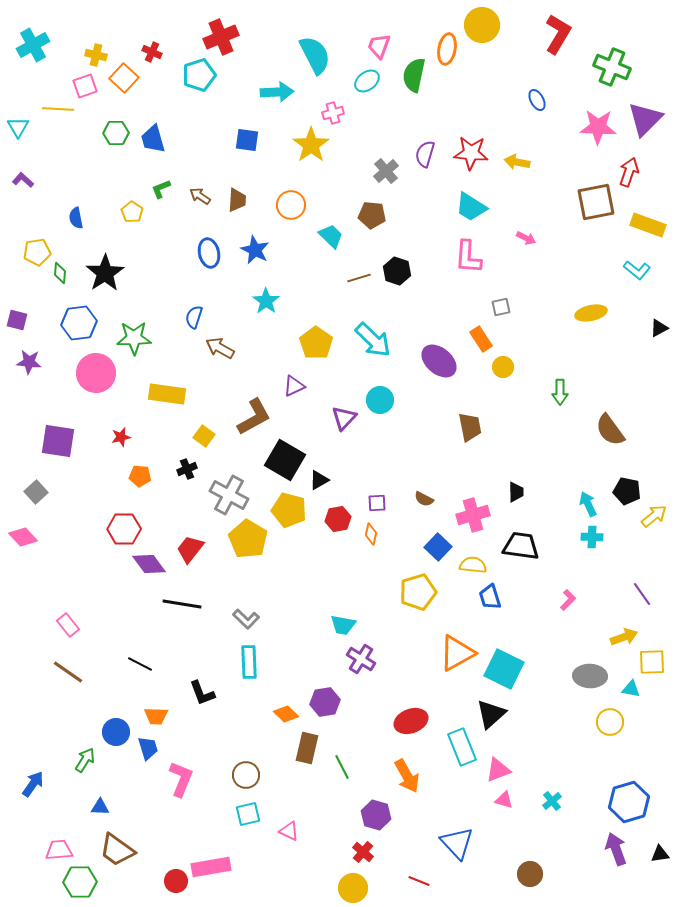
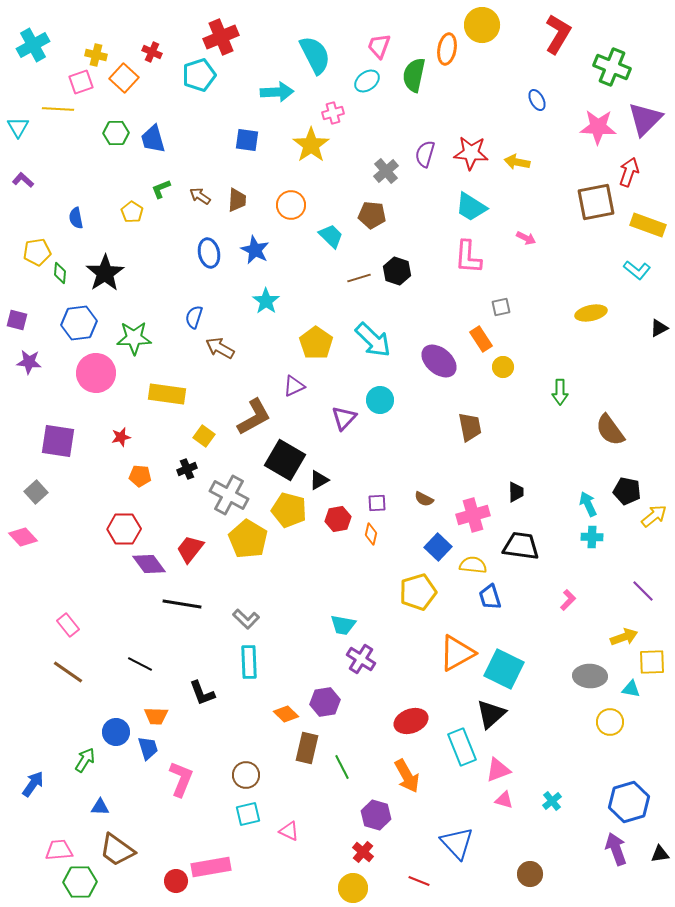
pink square at (85, 86): moved 4 px left, 4 px up
purple line at (642, 594): moved 1 px right, 3 px up; rotated 10 degrees counterclockwise
